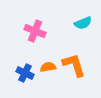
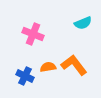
pink cross: moved 2 px left, 3 px down
orange L-shape: rotated 20 degrees counterclockwise
blue cross: moved 3 px down
